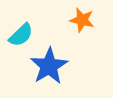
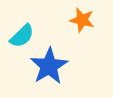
cyan semicircle: moved 1 px right, 1 px down
